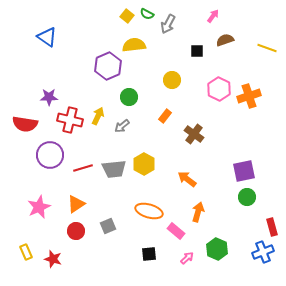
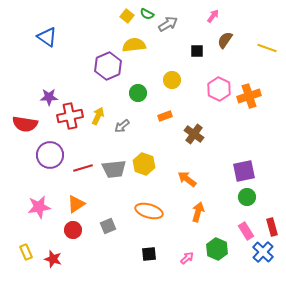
gray arrow at (168, 24): rotated 150 degrees counterclockwise
brown semicircle at (225, 40): rotated 36 degrees counterclockwise
green circle at (129, 97): moved 9 px right, 4 px up
orange rectangle at (165, 116): rotated 32 degrees clockwise
red cross at (70, 120): moved 4 px up; rotated 25 degrees counterclockwise
yellow hexagon at (144, 164): rotated 10 degrees counterclockwise
pink star at (39, 207): rotated 15 degrees clockwise
red circle at (76, 231): moved 3 px left, 1 px up
pink rectangle at (176, 231): moved 70 px right; rotated 18 degrees clockwise
blue cross at (263, 252): rotated 25 degrees counterclockwise
